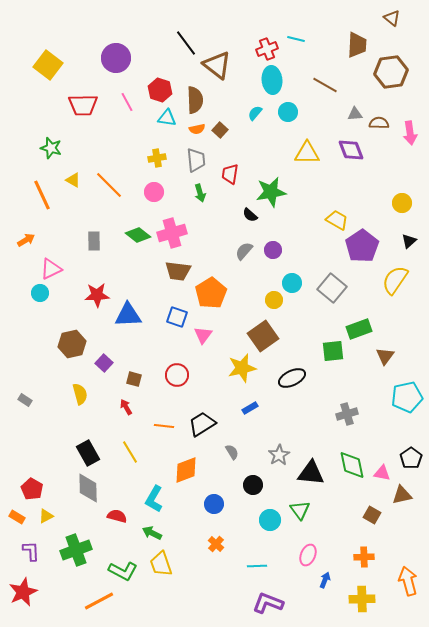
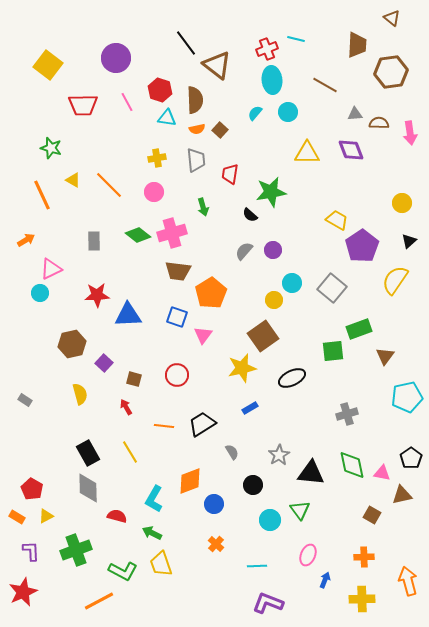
green arrow at (200, 193): moved 3 px right, 14 px down
orange diamond at (186, 470): moved 4 px right, 11 px down
